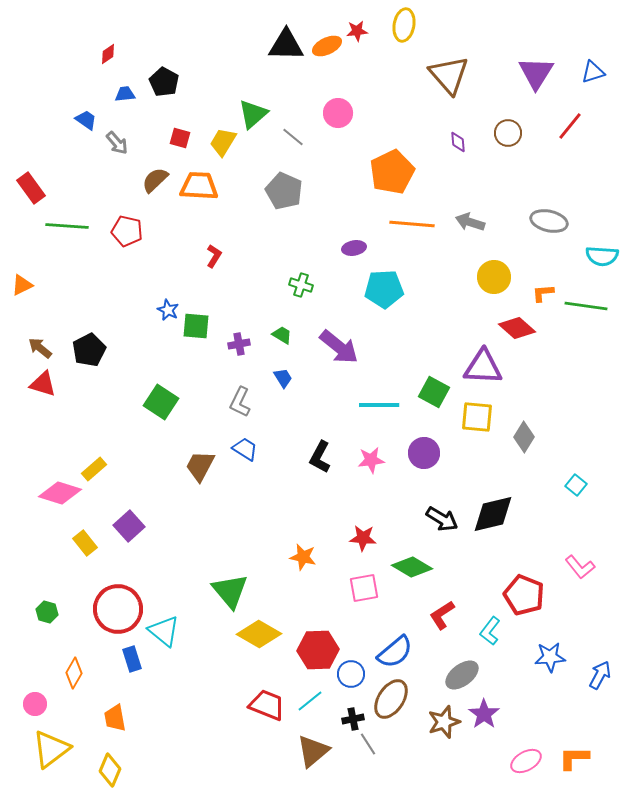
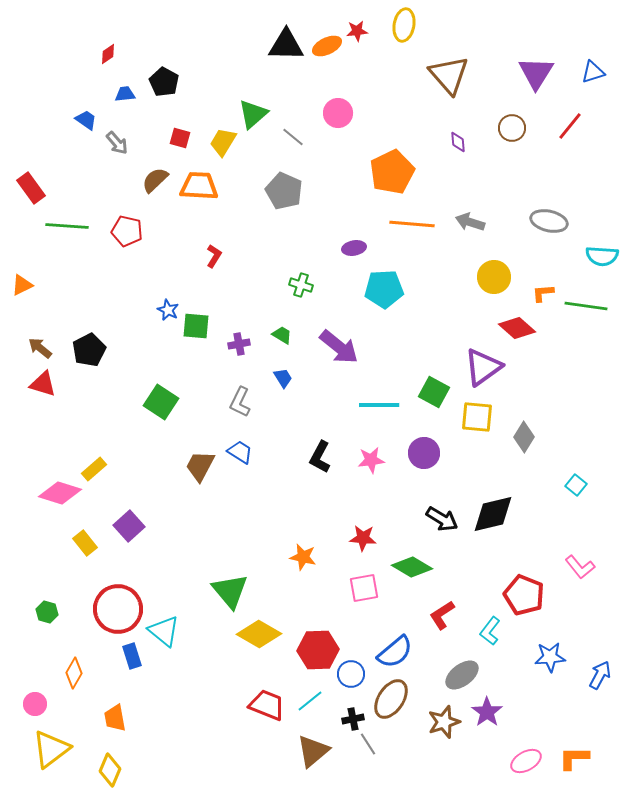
brown circle at (508, 133): moved 4 px right, 5 px up
purple triangle at (483, 367): rotated 39 degrees counterclockwise
blue trapezoid at (245, 449): moved 5 px left, 3 px down
blue rectangle at (132, 659): moved 3 px up
purple star at (484, 714): moved 3 px right, 2 px up
